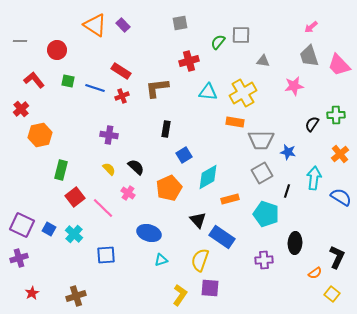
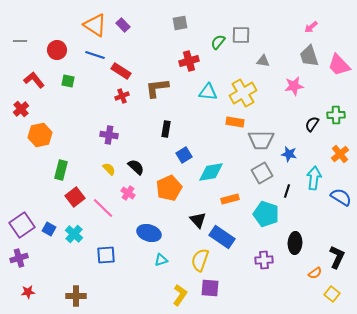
blue line at (95, 88): moved 33 px up
blue star at (288, 152): moved 1 px right, 2 px down
cyan diamond at (208, 177): moved 3 px right, 5 px up; rotated 20 degrees clockwise
purple square at (22, 225): rotated 30 degrees clockwise
red star at (32, 293): moved 4 px left, 1 px up; rotated 24 degrees clockwise
brown cross at (76, 296): rotated 18 degrees clockwise
